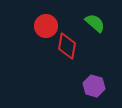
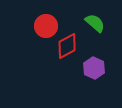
red diamond: rotated 52 degrees clockwise
purple hexagon: moved 18 px up; rotated 10 degrees clockwise
